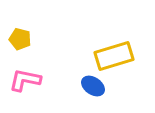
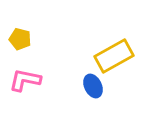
yellow rectangle: rotated 12 degrees counterclockwise
blue ellipse: rotated 30 degrees clockwise
